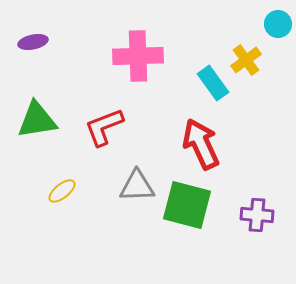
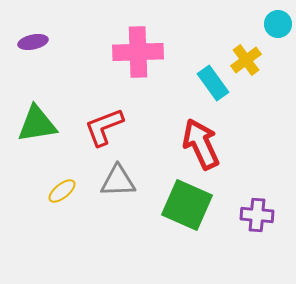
pink cross: moved 4 px up
green triangle: moved 4 px down
gray triangle: moved 19 px left, 5 px up
green square: rotated 9 degrees clockwise
